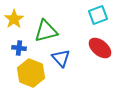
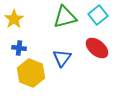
cyan square: rotated 18 degrees counterclockwise
green triangle: moved 19 px right, 14 px up
red ellipse: moved 3 px left
blue triangle: moved 1 px right; rotated 18 degrees clockwise
